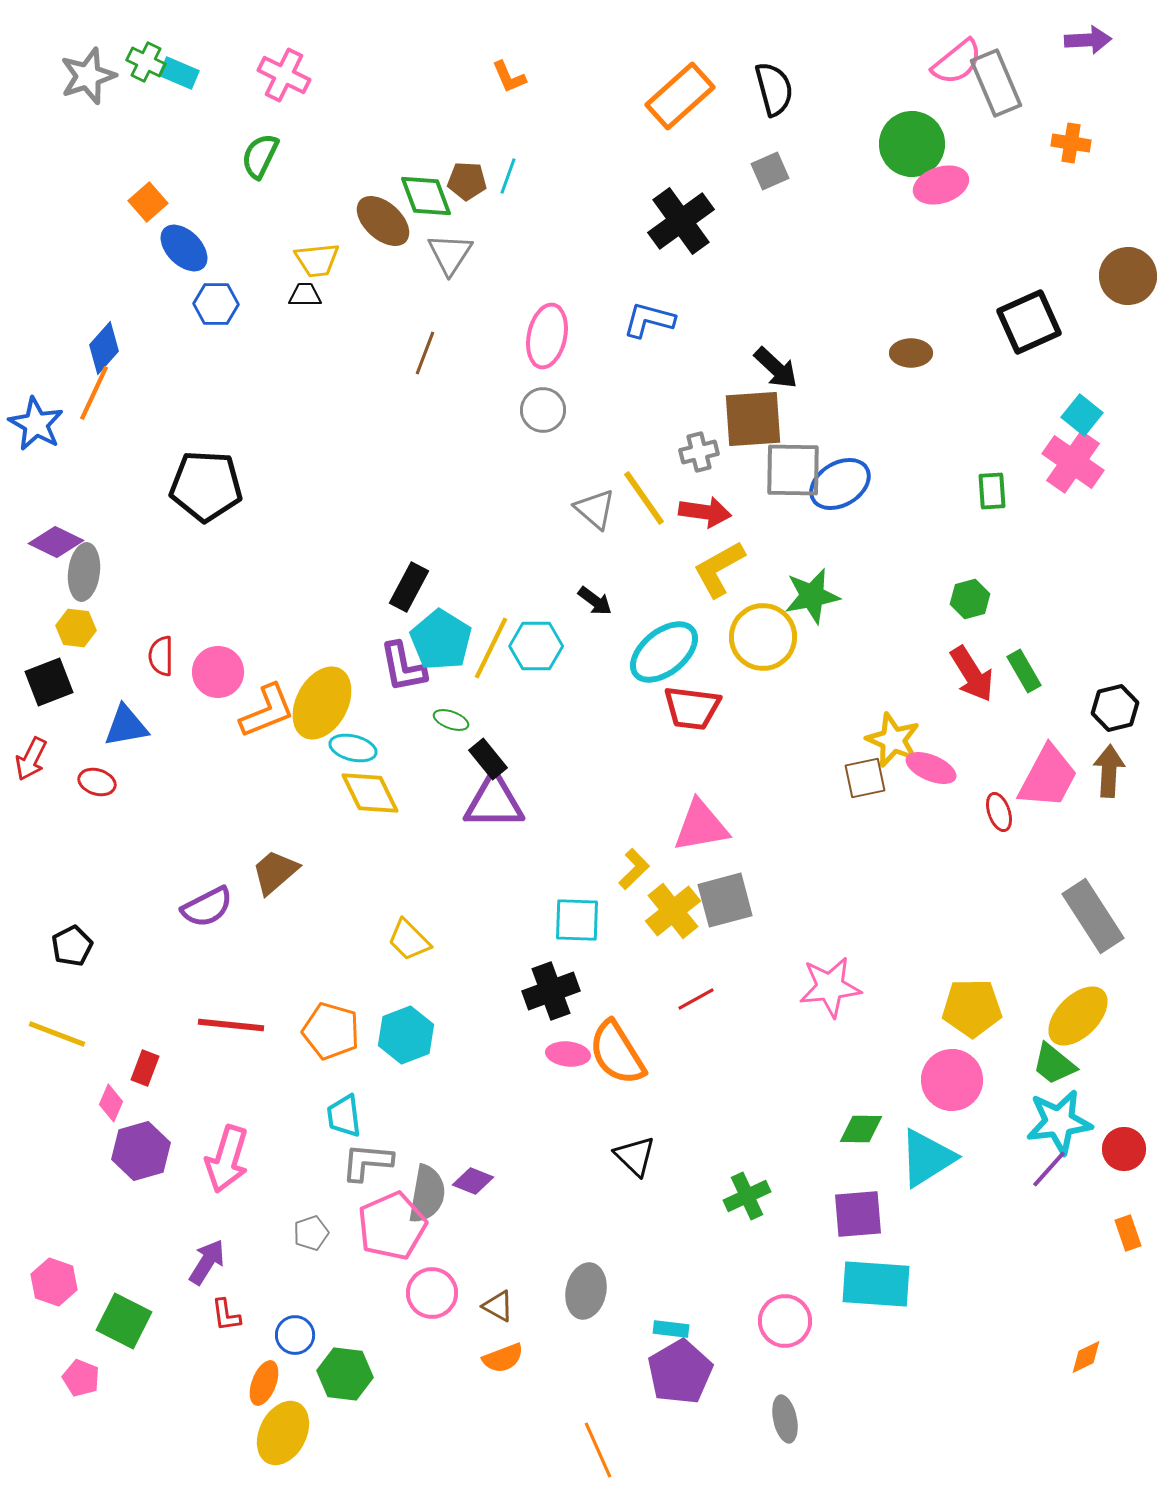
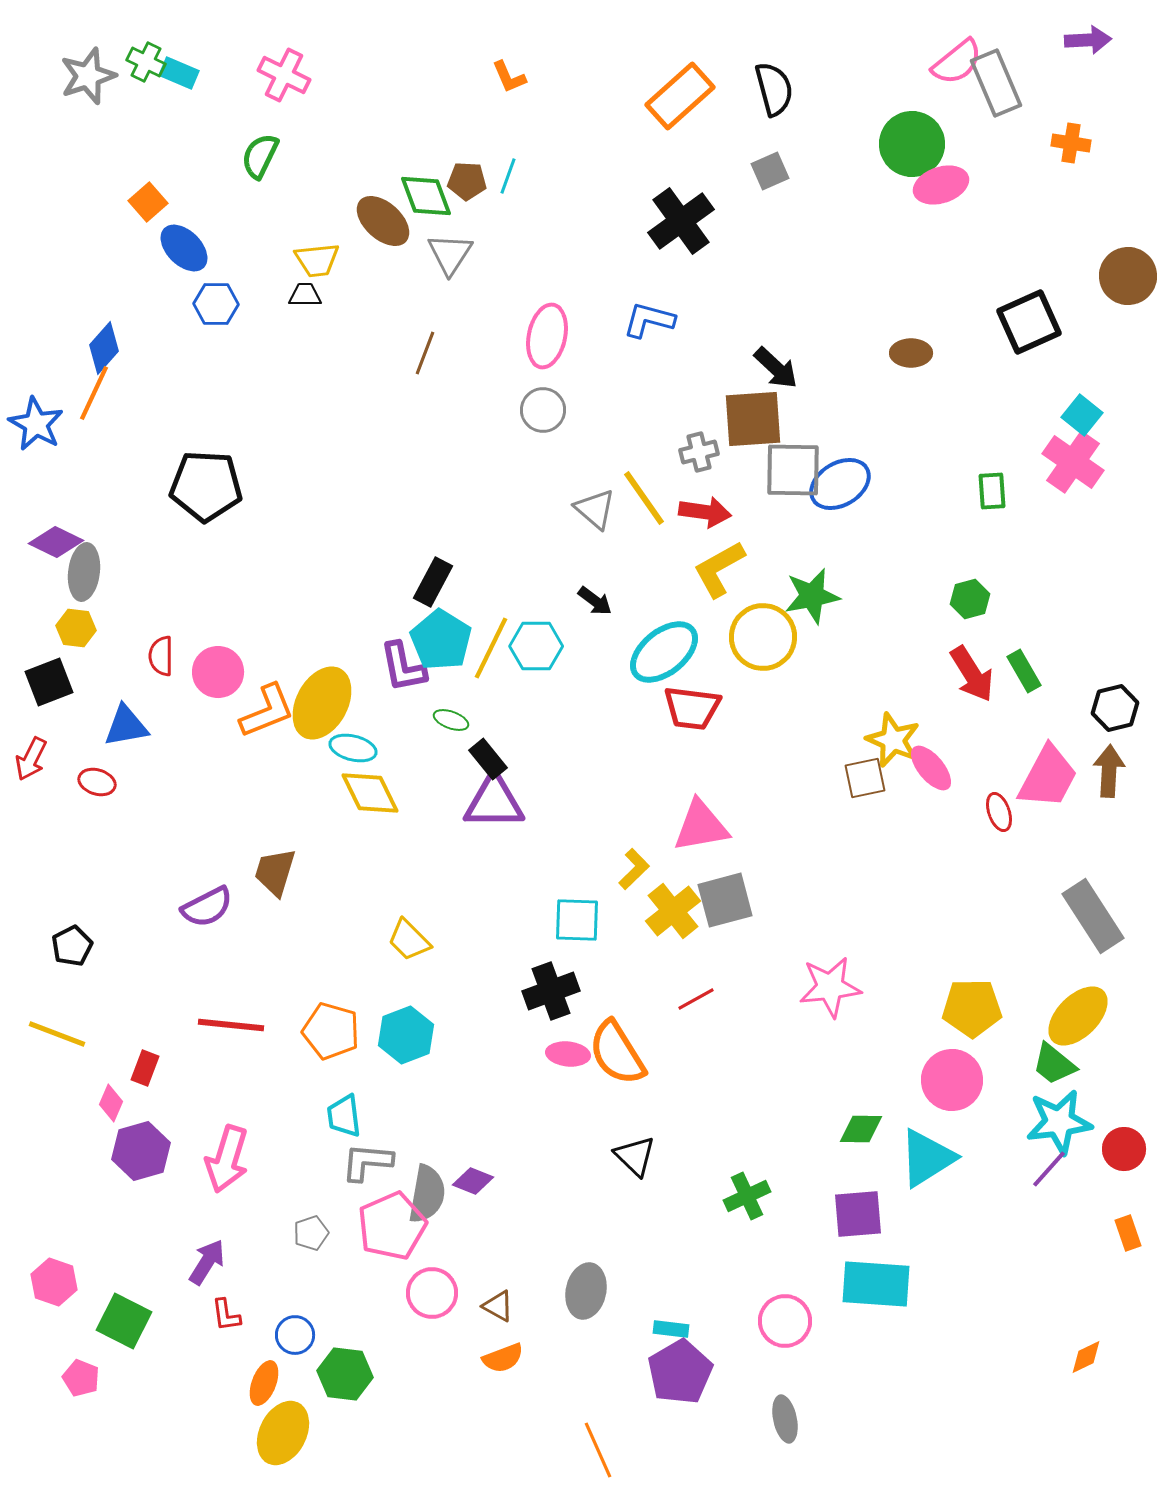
black rectangle at (409, 587): moved 24 px right, 5 px up
pink ellipse at (931, 768): rotated 27 degrees clockwise
brown trapezoid at (275, 872): rotated 32 degrees counterclockwise
